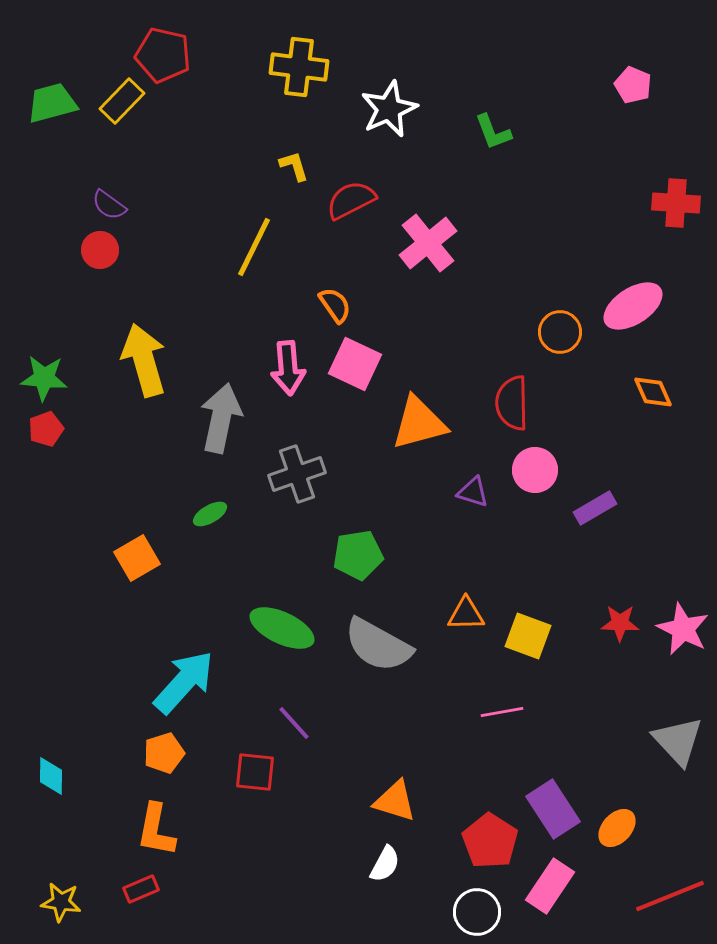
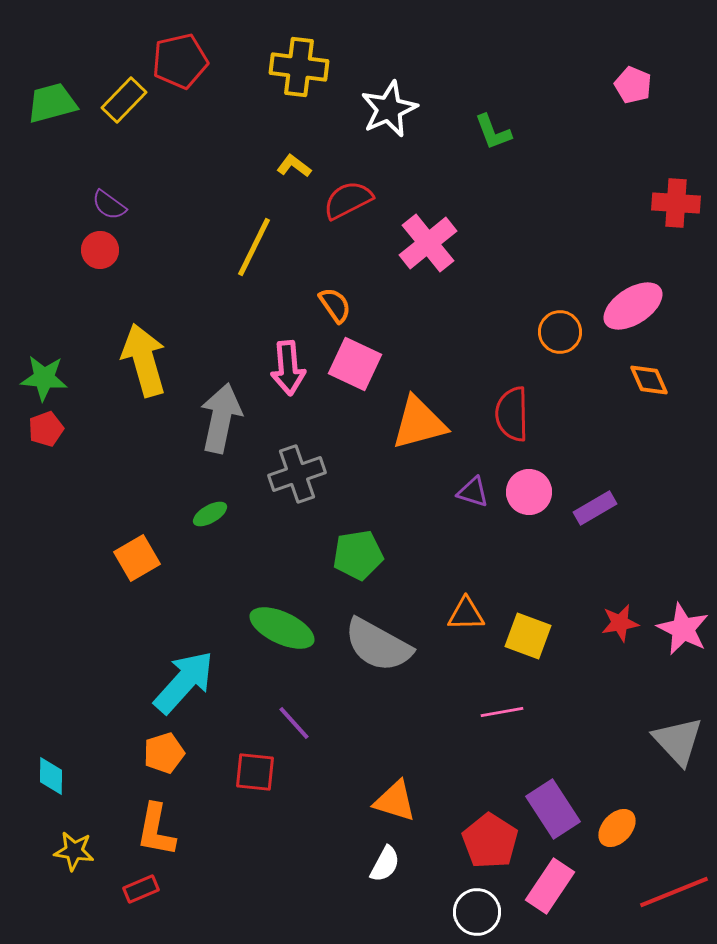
red pentagon at (163, 55): moved 17 px right, 6 px down; rotated 26 degrees counterclockwise
yellow rectangle at (122, 101): moved 2 px right, 1 px up
yellow L-shape at (294, 166): rotated 36 degrees counterclockwise
red semicircle at (351, 200): moved 3 px left
orange diamond at (653, 392): moved 4 px left, 12 px up
red semicircle at (512, 403): moved 11 px down
pink circle at (535, 470): moved 6 px left, 22 px down
red star at (620, 623): rotated 12 degrees counterclockwise
red line at (670, 896): moved 4 px right, 4 px up
yellow star at (61, 902): moved 13 px right, 51 px up
